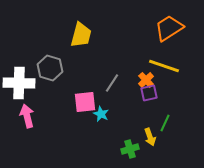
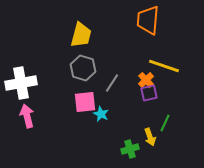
orange trapezoid: moved 21 px left, 8 px up; rotated 52 degrees counterclockwise
gray hexagon: moved 33 px right
white cross: moved 2 px right; rotated 12 degrees counterclockwise
